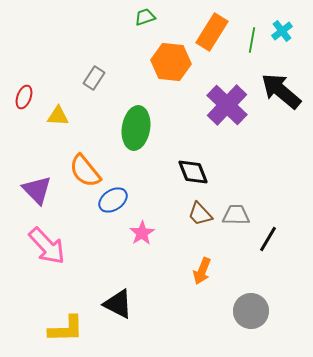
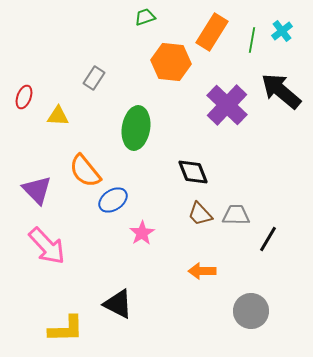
orange arrow: rotated 68 degrees clockwise
